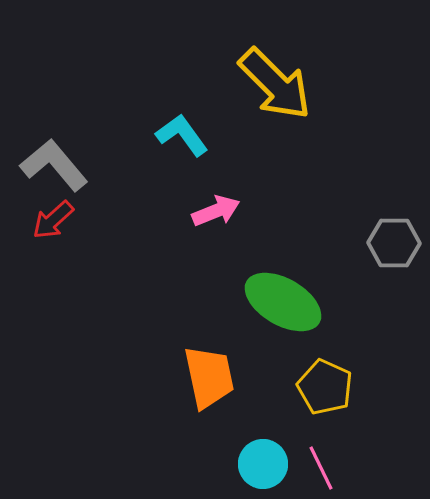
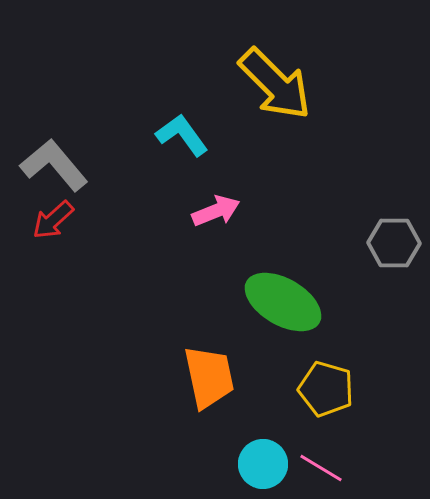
yellow pentagon: moved 1 px right, 2 px down; rotated 8 degrees counterclockwise
pink line: rotated 33 degrees counterclockwise
